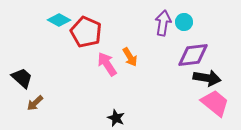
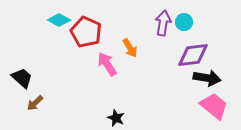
orange arrow: moved 9 px up
pink trapezoid: moved 1 px left, 3 px down
